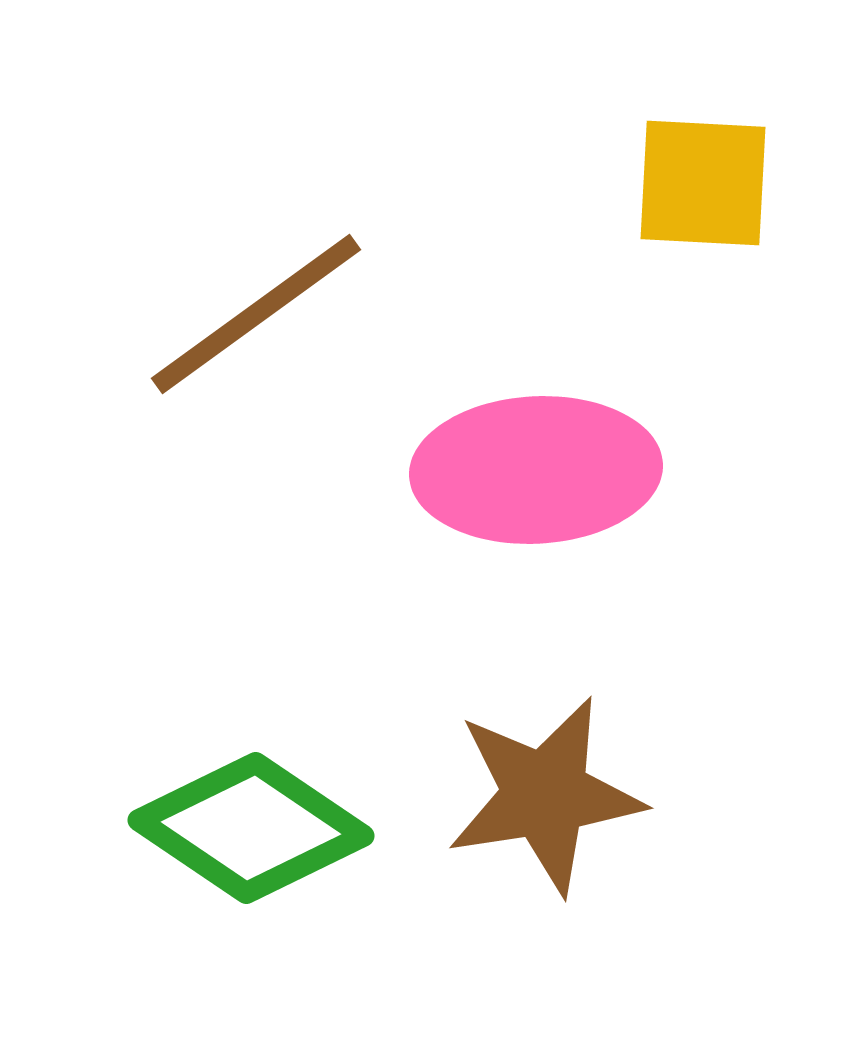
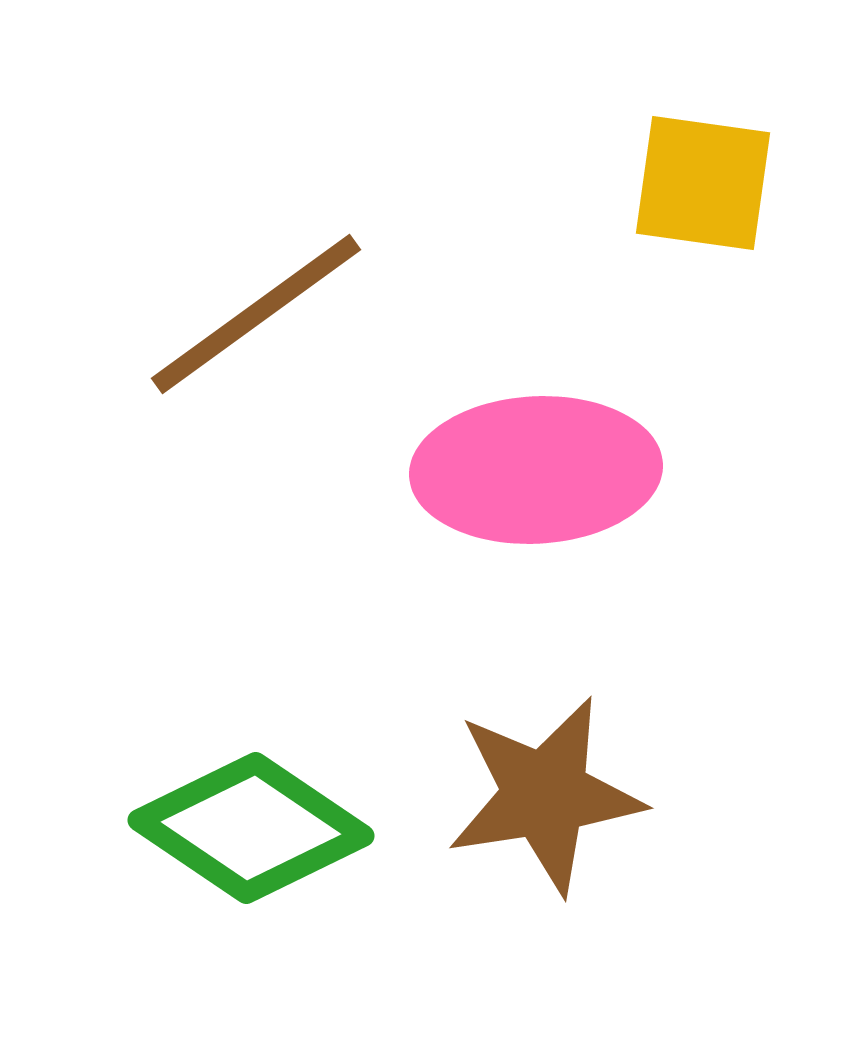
yellow square: rotated 5 degrees clockwise
